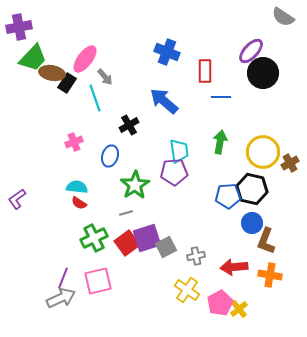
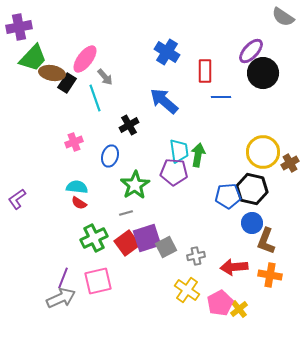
blue cross at (167, 52): rotated 10 degrees clockwise
green arrow at (220, 142): moved 22 px left, 13 px down
purple pentagon at (174, 172): rotated 8 degrees clockwise
